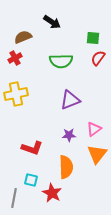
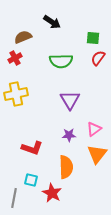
purple triangle: rotated 40 degrees counterclockwise
